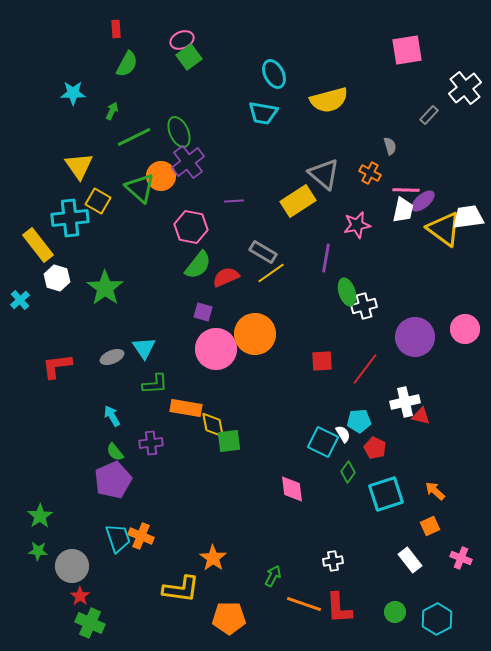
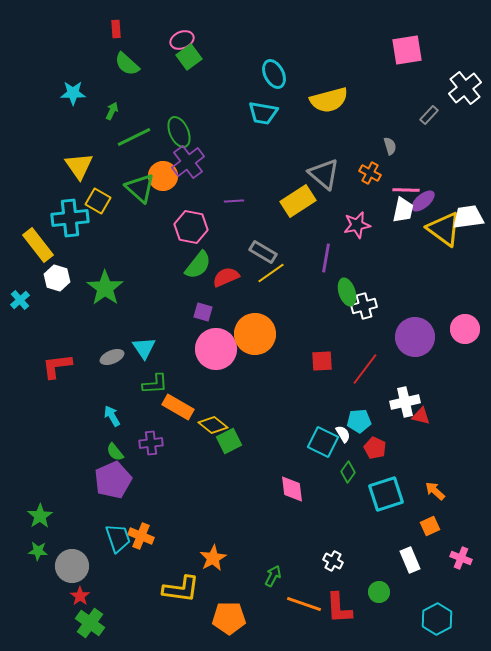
green semicircle at (127, 64): rotated 104 degrees clockwise
orange circle at (161, 176): moved 2 px right
orange rectangle at (186, 408): moved 8 px left, 1 px up; rotated 20 degrees clockwise
yellow diamond at (213, 425): rotated 40 degrees counterclockwise
green square at (229, 441): rotated 20 degrees counterclockwise
orange star at (213, 558): rotated 8 degrees clockwise
white rectangle at (410, 560): rotated 15 degrees clockwise
white cross at (333, 561): rotated 36 degrees clockwise
green circle at (395, 612): moved 16 px left, 20 px up
green cross at (90, 623): rotated 12 degrees clockwise
